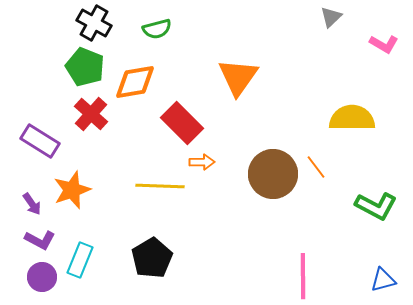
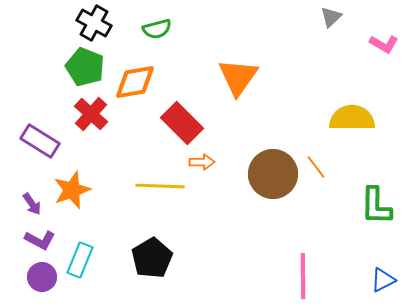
green L-shape: rotated 63 degrees clockwise
blue triangle: rotated 12 degrees counterclockwise
